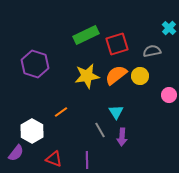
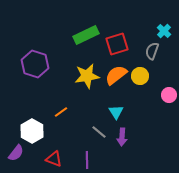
cyan cross: moved 5 px left, 3 px down
gray semicircle: rotated 60 degrees counterclockwise
gray line: moved 1 px left, 2 px down; rotated 21 degrees counterclockwise
